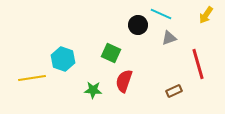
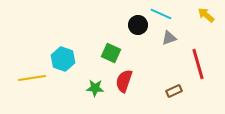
yellow arrow: rotated 96 degrees clockwise
green star: moved 2 px right, 2 px up
